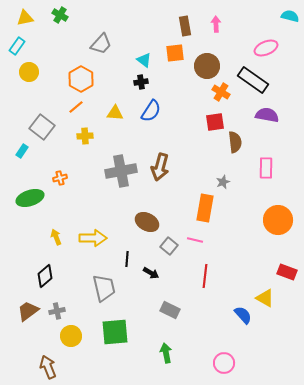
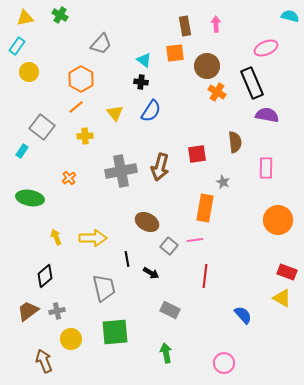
black rectangle at (253, 80): moved 1 px left, 3 px down; rotated 32 degrees clockwise
black cross at (141, 82): rotated 16 degrees clockwise
orange cross at (221, 92): moved 4 px left
yellow triangle at (115, 113): rotated 48 degrees clockwise
red square at (215, 122): moved 18 px left, 32 px down
orange cross at (60, 178): moved 9 px right; rotated 24 degrees counterclockwise
gray star at (223, 182): rotated 24 degrees counterclockwise
green ellipse at (30, 198): rotated 28 degrees clockwise
pink line at (195, 240): rotated 21 degrees counterclockwise
black line at (127, 259): rotated 14 degrees counterclockwise
yellow triangle at (265, 298): moved 17 px right
yellow circle at (71, 336): moved 3 px down
brown arrow at (48, 367): moved 4 px left, 6 px up
